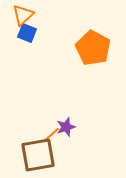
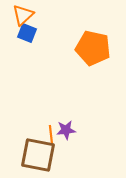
orange pentagon: rotated 16 degrees counterclockwise
purple star: moved 3 px down; rotated 12 degrees clockwise
orange line: rotated 54 degrees counterclockwise
brown square: rotated 21 degrees clockwise
